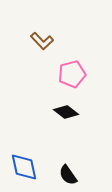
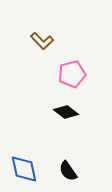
blue diamond: moved 2 px down
black semicircle: moved 4 px up
